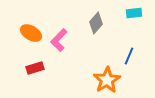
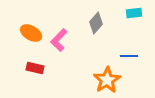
blue line: rotated 66 degrees clockwise
red rectangle: rotated 30 degrees clockwise
